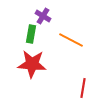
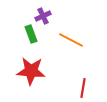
purple cross: rotated 35 degrees clockwise
green rectangle: rotated 30 degrees counterclockwise
red star: moved 1 px left, 7 px down
